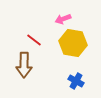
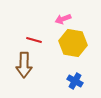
red line: rotated 21 degrees counterclockwise
blue cross: moved 1 px left
